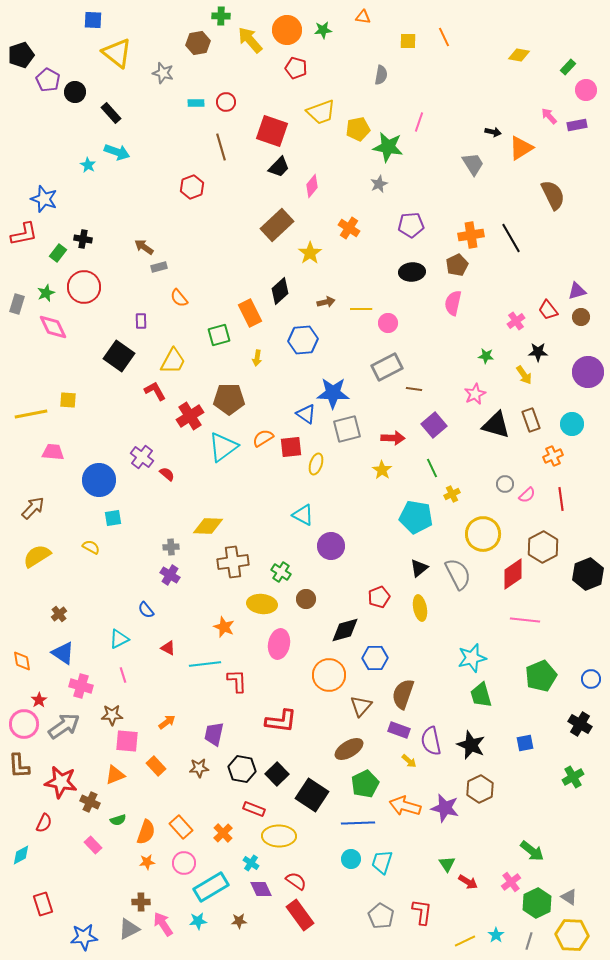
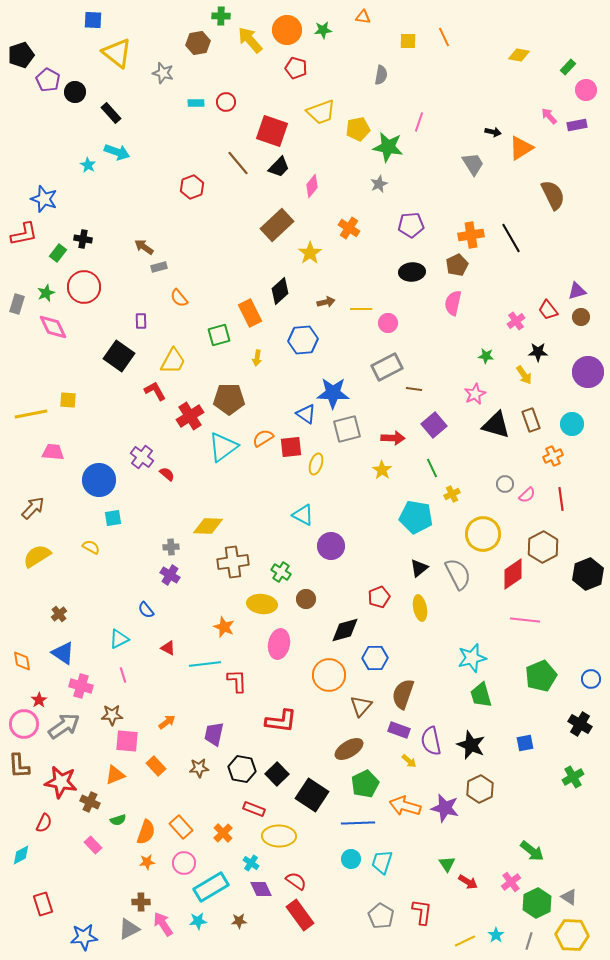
brown line at (221, 147): moved 17 px right, 16 px down; rotated 24 degrees counterclockwise
